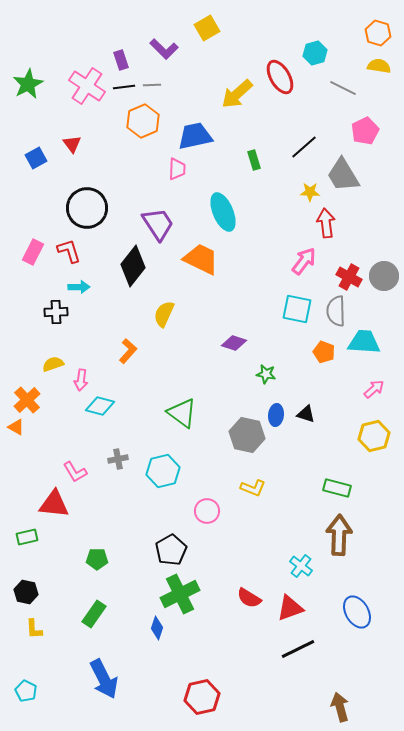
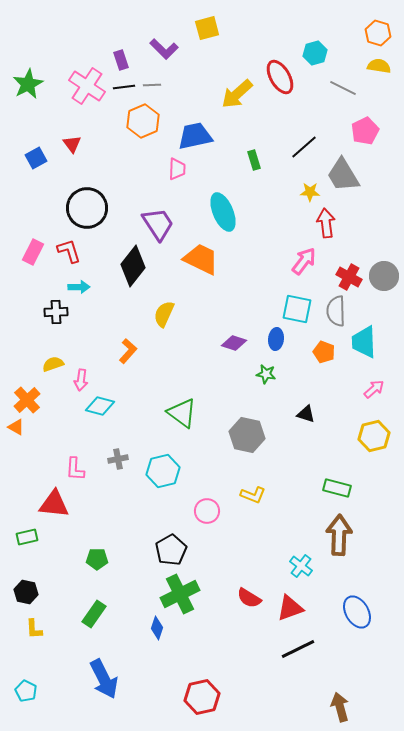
yellow square at (207, 28): rotated 15 degrees clockwise
cyan trapezoid at (364, 342): rotated 96 degrees counterclockwise
blue ellipse at (276, 415): moved 76 px up
pink L-shape at (75, 472): moved 3 px up; rotated 35 degrees clockwise
yellow L-shape at (253, 488): moved 7 px down
